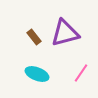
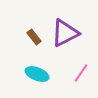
purple triangle: rotated 12 degrees counterclockwise
